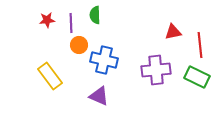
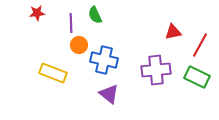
green semicircle: rotated 24 degrees counterclockwise
red star: moved 10 px left, 7 px up
red line: rotated 35 degrees clockwise
yellow rectangle: moved 3 px right, 3 px up; rotated 32 degrees counterclockwise
purple triangle: moved 10 px right, 2 px up; rotated 15 degrees clockwise
